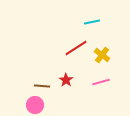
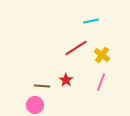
cyan line: moved 1 px left, 1 px up
pink line: rotated 54 degrees counterclockwise
